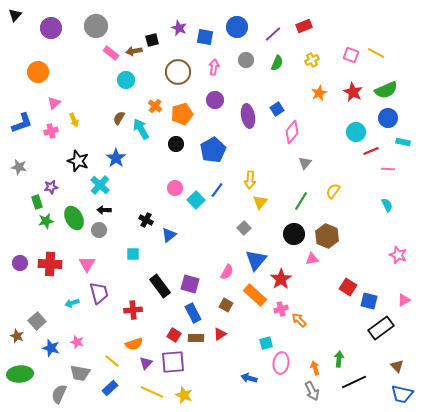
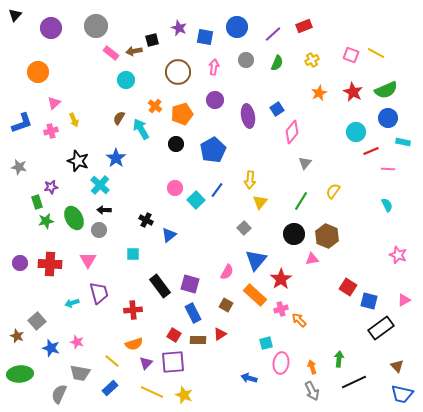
pink triangle at (87, 264): moved 1 px right, 4 px up
brown rectangle at (196, 338): moved 2 px right, 2 px down
orange arrow at (315, 368): moved 3 px left, 1 px up
